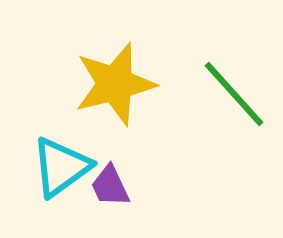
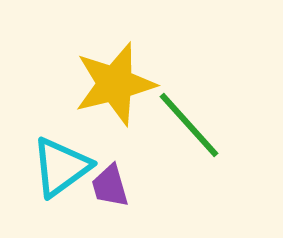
green line: moved 45 px left, 31 px down
purple trapezoid: rotated 9 degrees clockwise
